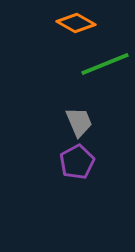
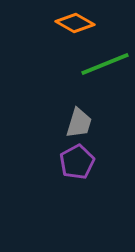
orange diamond: moved 1 px left
gray trapezoid: moved 1 px down; rotated 40 degrees clockwise
